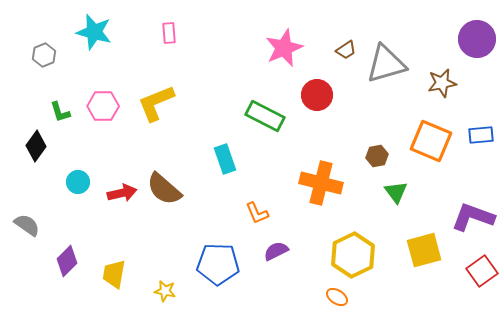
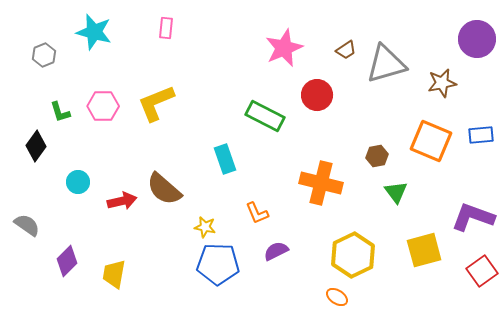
pink rectangle: moved 3 px left, 5 px up; rotated 10 degrees clockwise
red arrow: moved 8 px down
yellow star: moved 40 px right, 64 px up
